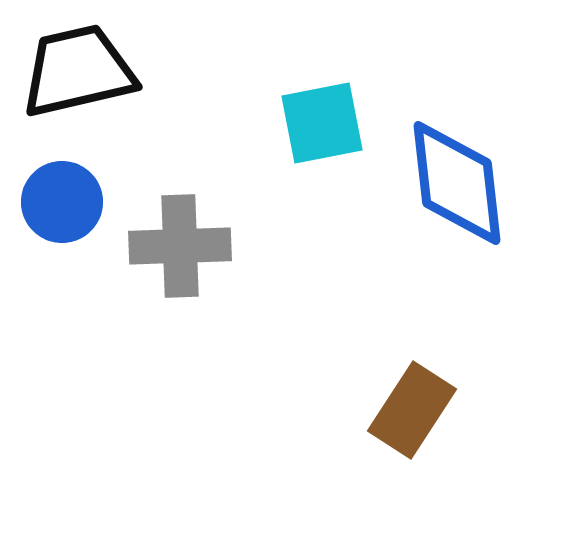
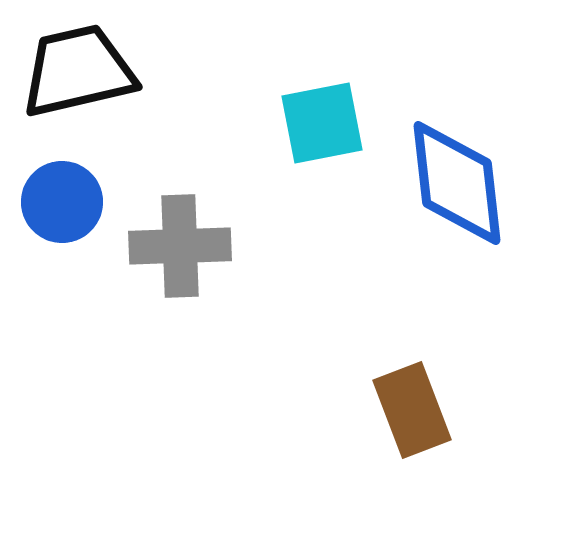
brown rectangle: rotated 54 degrees counterclockwise
